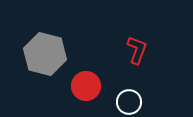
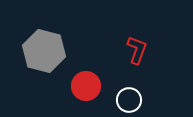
gray hexagon: moved 1 px left, 3 px up
white circle: moved 2 px up
